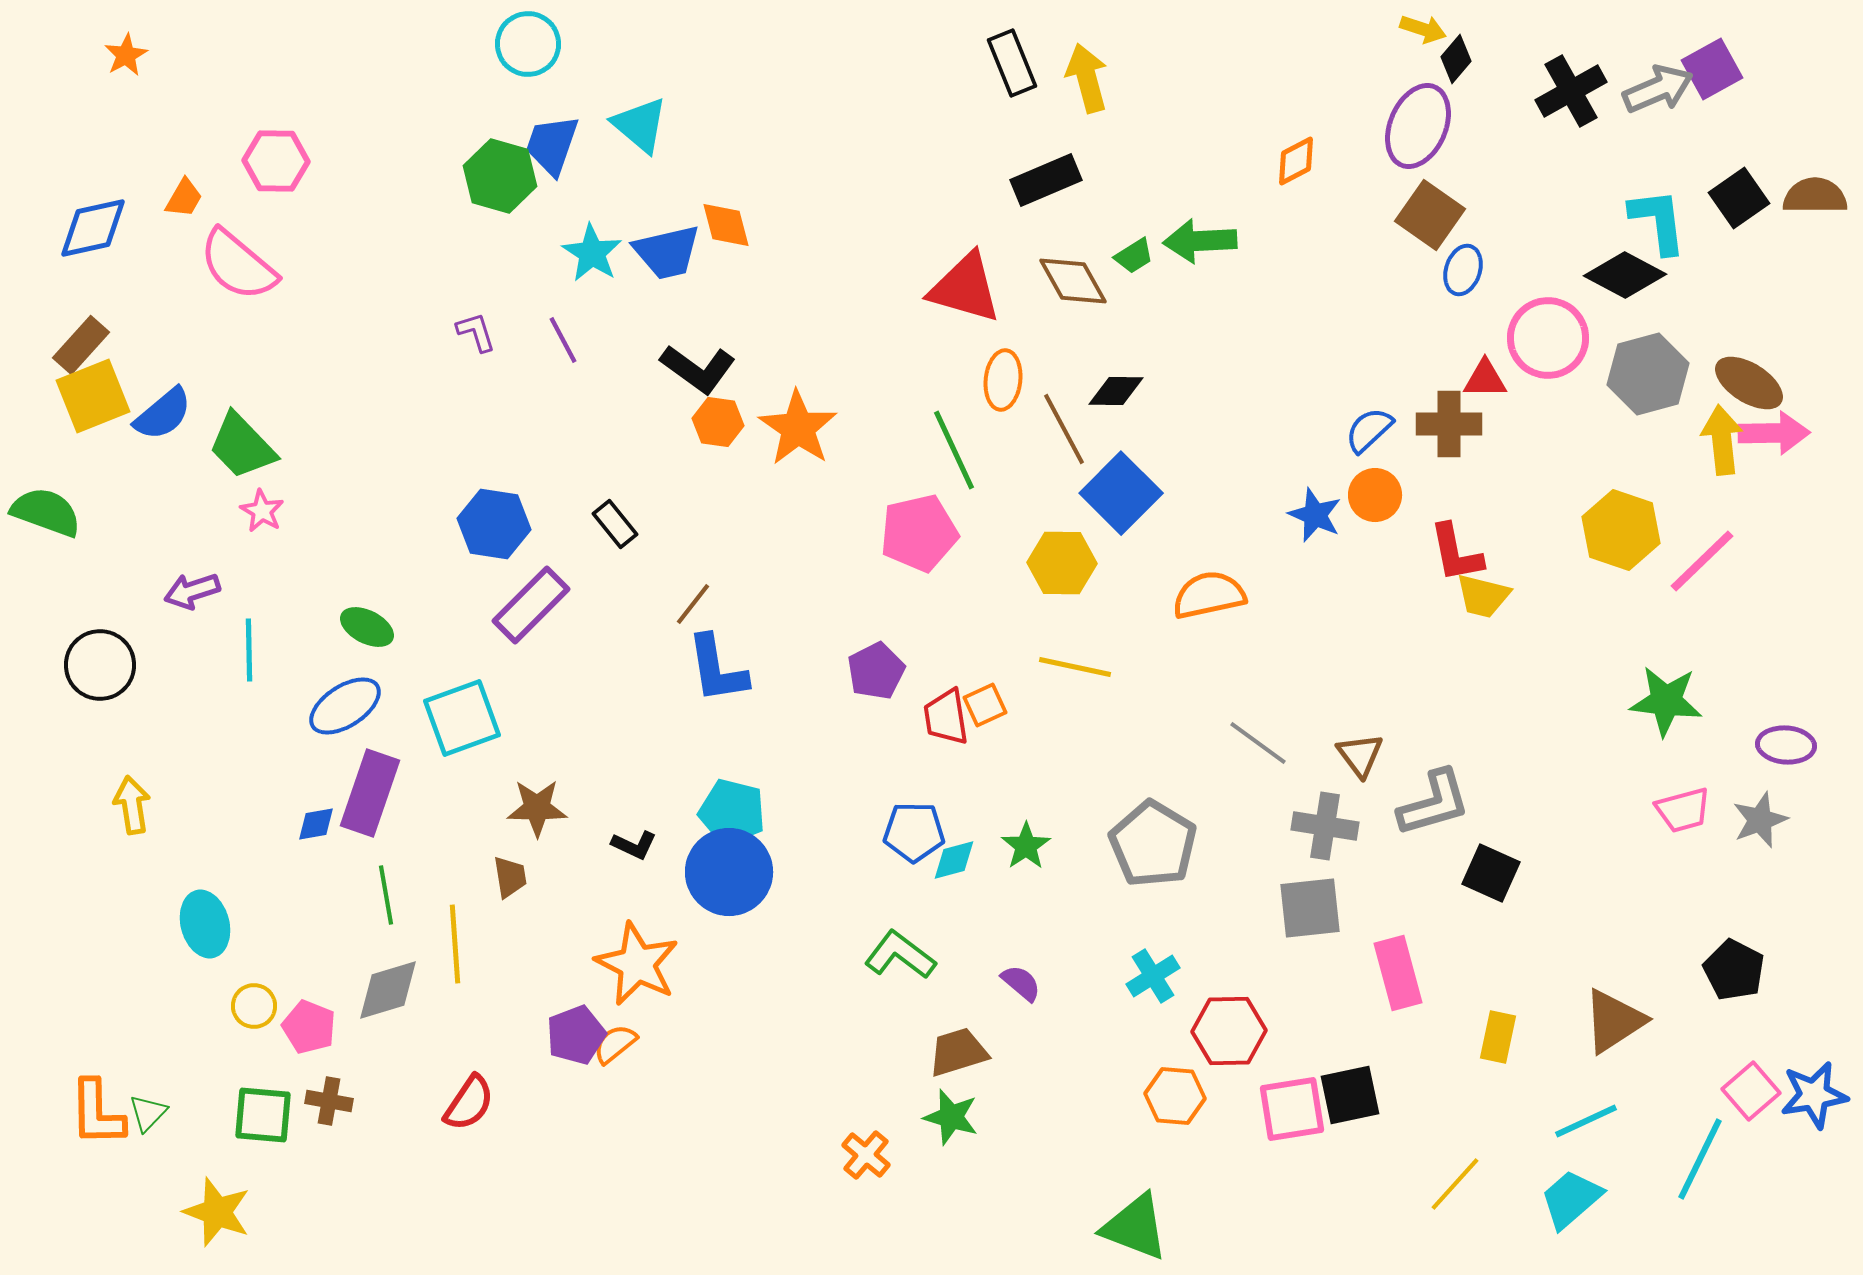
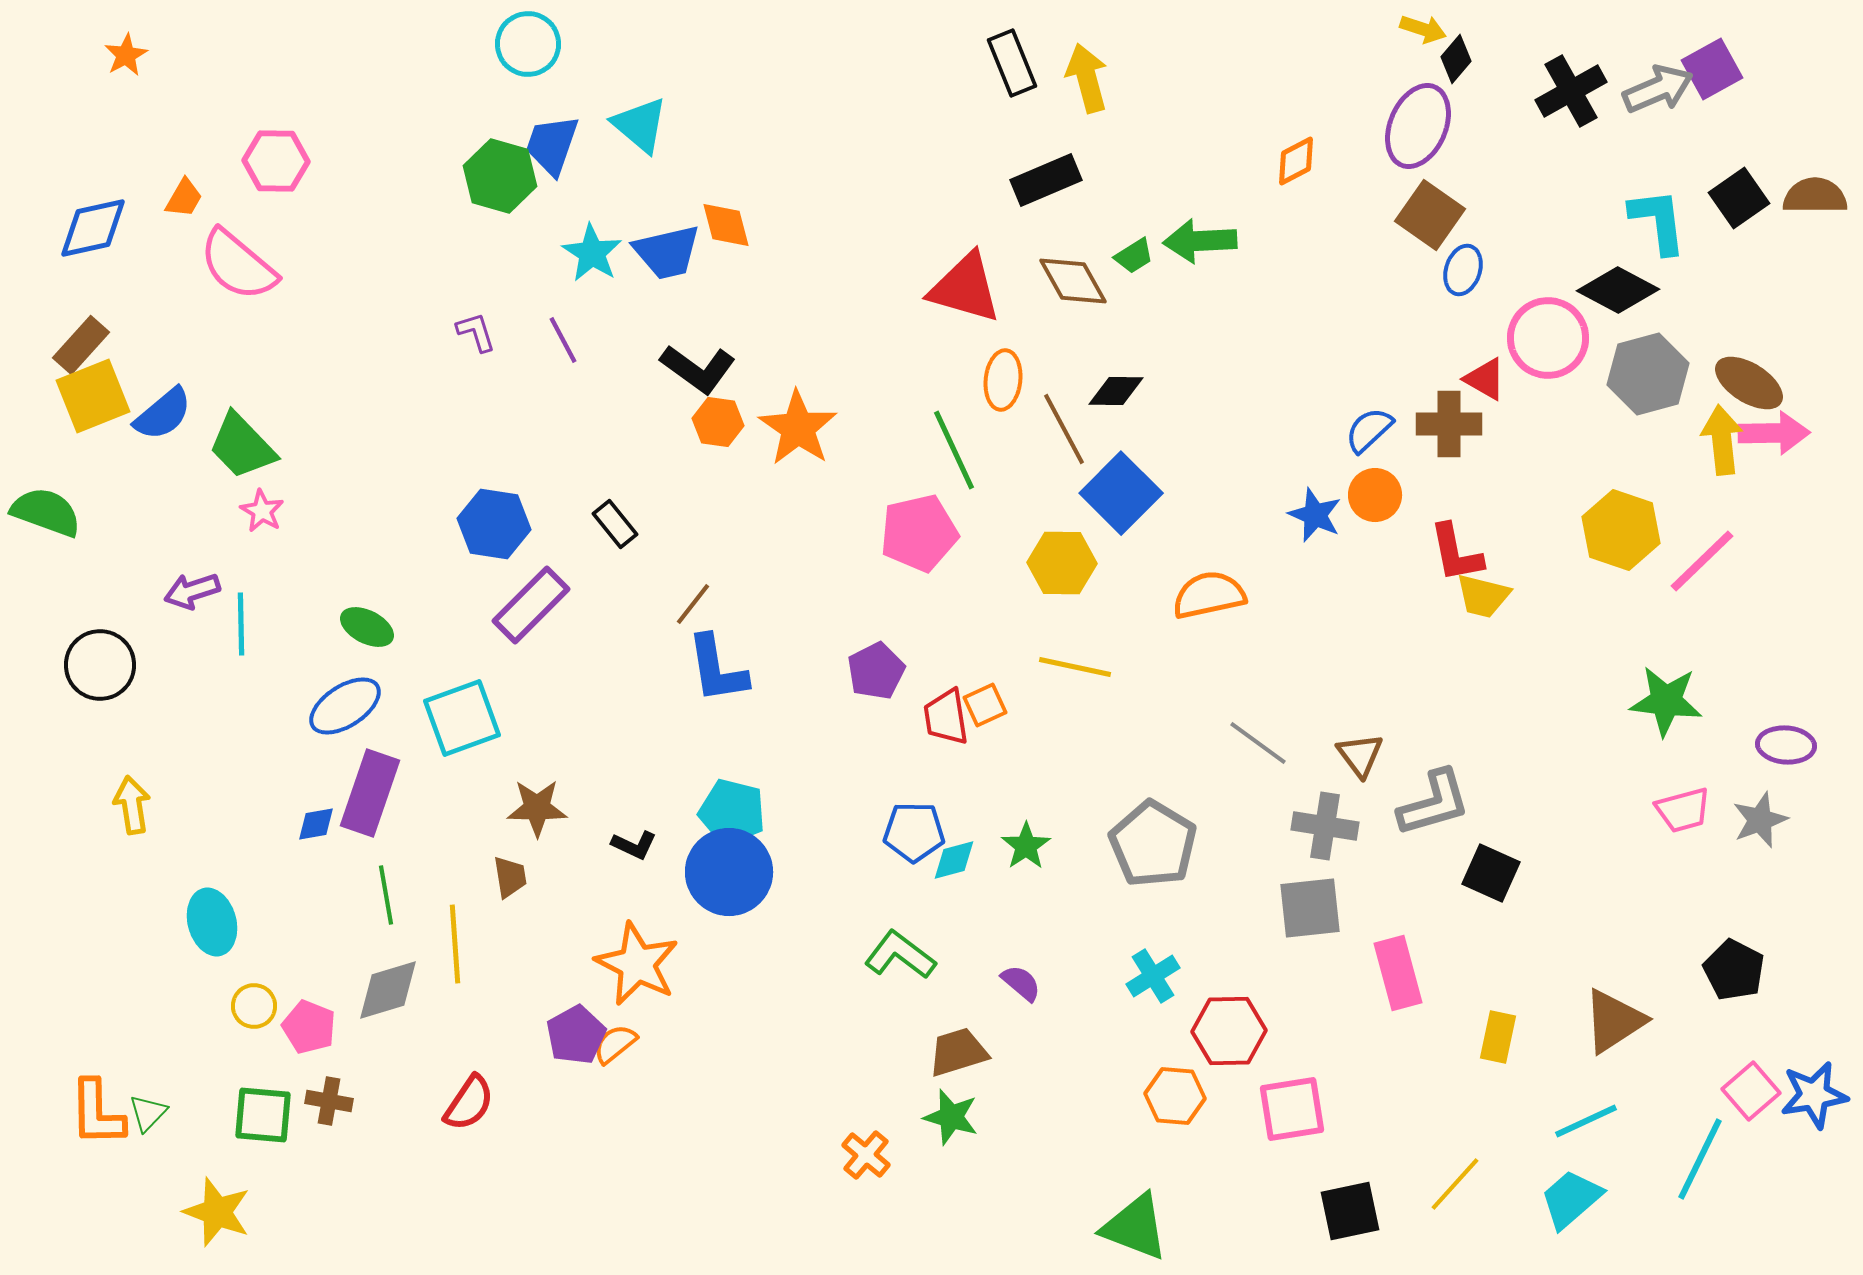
black diamond at (1625, 275): moved 7 px left, 15 px down
red triangle at (1485, 379): rotated 30 degrees clockwise
cyan line at (249, 650): moved 8 px left, 26 px up
cyan ellipse at (205, 924): moved 7 px right, 2 px up
purple pentagon at (576, 1035): rotated 8 degrees counterclockwise
black square at (1350, 1095): moved 116 px down
